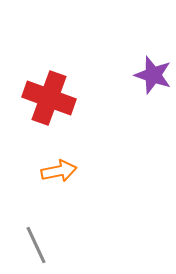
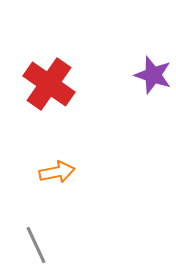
red cross: moved 14 px up; rotated 15 degrees clockwise
orange arrow: moved 2 px left, 1 px down
